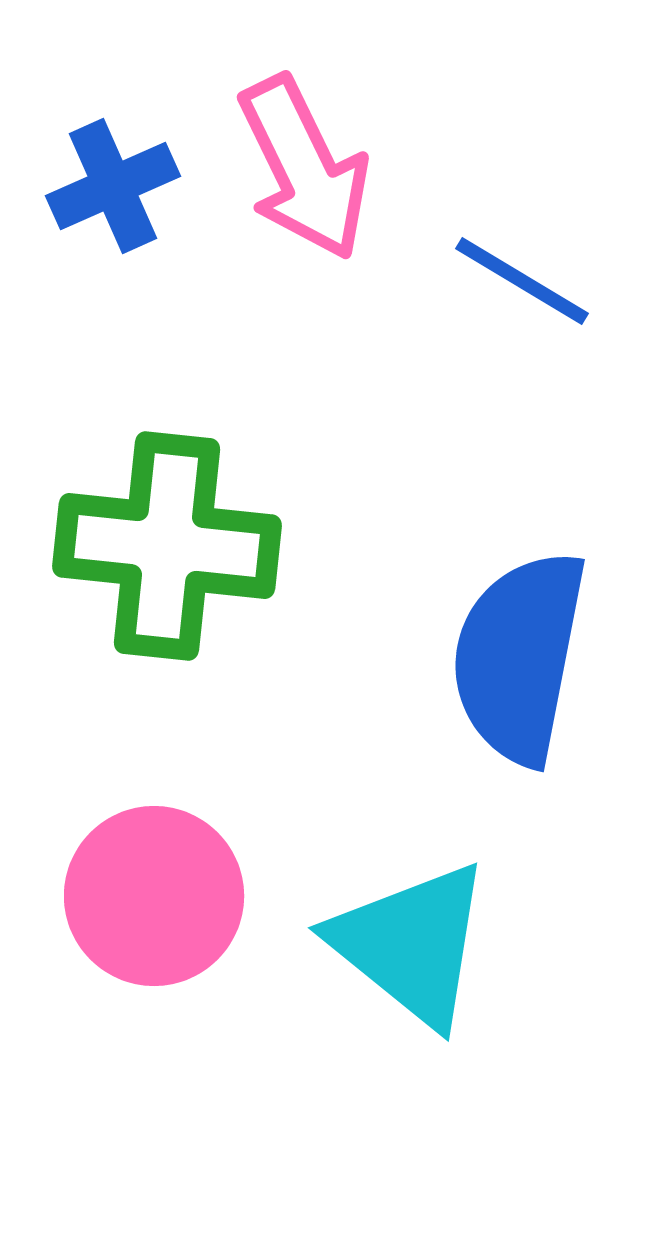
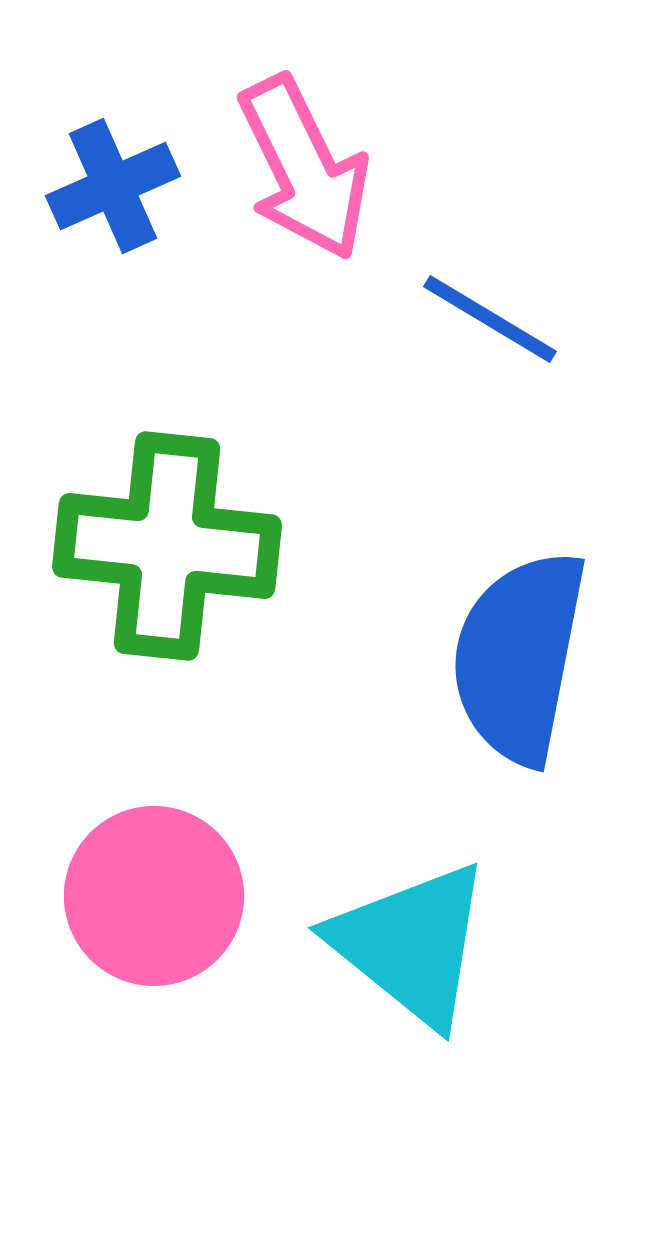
blue line: moved 32 px left, 38 px down
